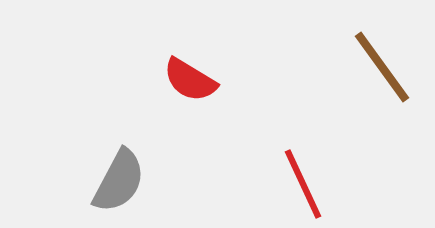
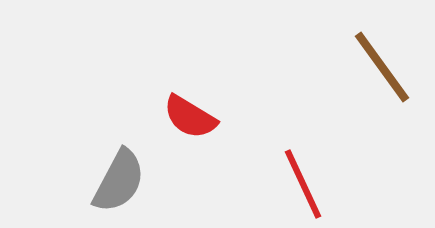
red semicircle: moved 37 px down
